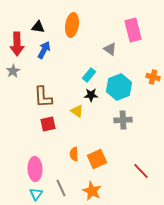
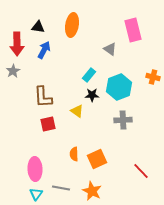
black star: moved 1 px right
gray line: rotated 54 degrees counterclockwise
